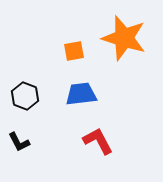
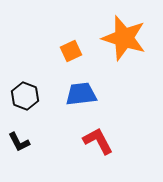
orange square: moved 3 px left; rotated 15 degrees counterclockwise
